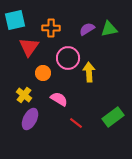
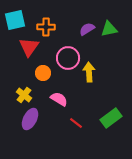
orange cross: moved 5 px left, 1 px up
green rectangle: moved 2 px left, 1 px down
